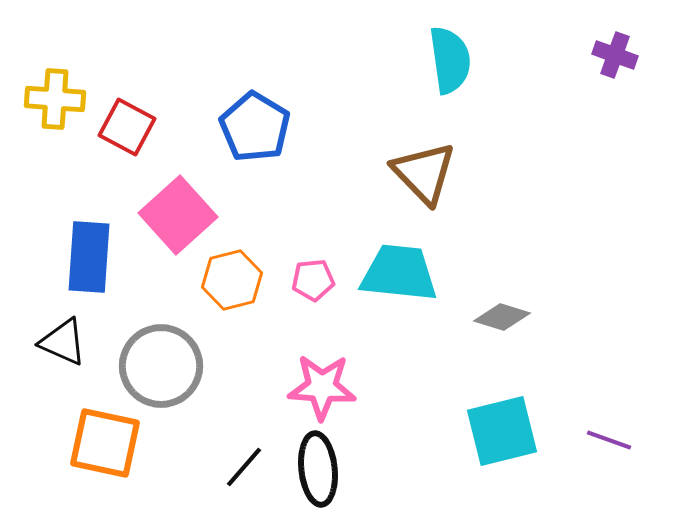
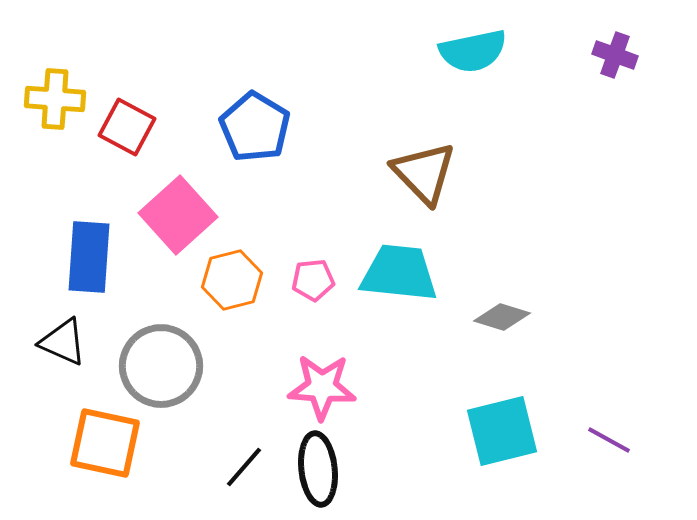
cyan semicircle: moved 23 px right, 9 px up; rotated 86 degrees clockwise
purple line: rotated 9 degrees clockwise
